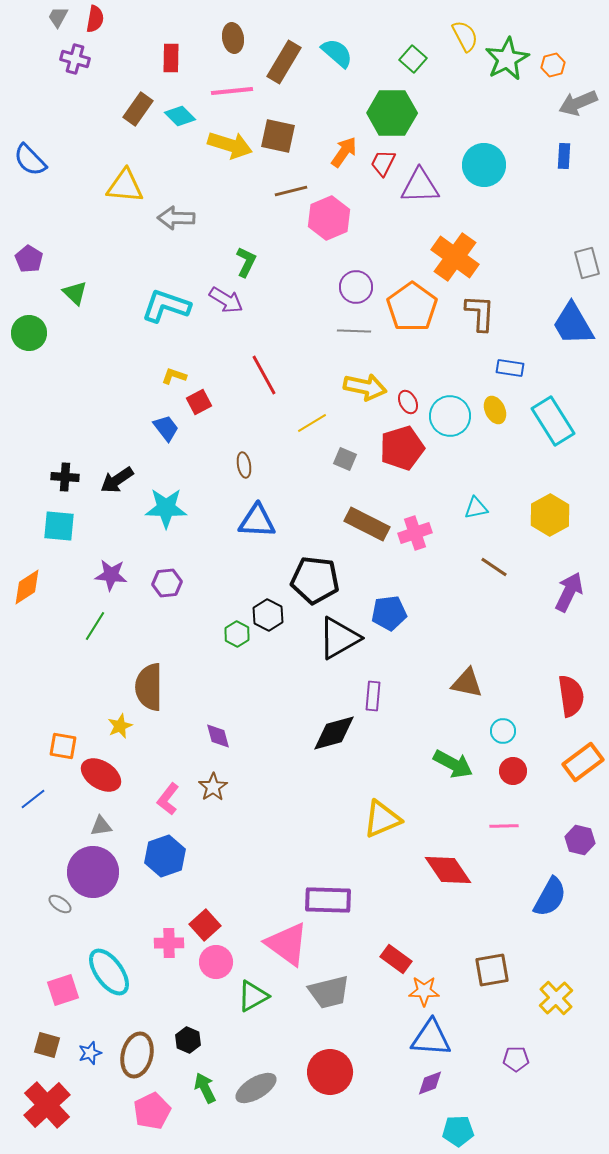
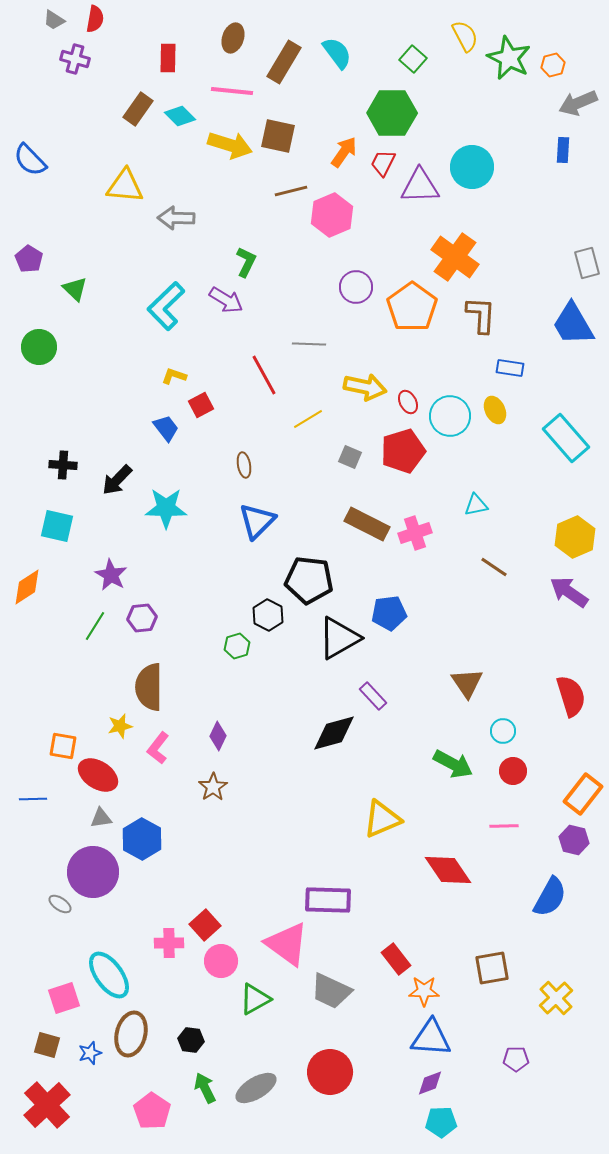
gray trapezoid at (58, 17): moved 4 px left, 3 px down; rotated 85 degrees counterclockwise
brown ellipse at (233, 38): rotated 28 degrees clockwise
cyan semicircle at (337, 53): rotated 12 degrees clockwise
red rectangle at (171, 58): moved 3 px left
green star at (507, 59): moved 2 px right, 1 px up; rotated 18 degrees counterclockwise
pink line at (232, 91): rotated 12 degrees clockwise
blue rectangle at (564, 156): moved 1 px left, 6 px up
cyan circle at (484, 165): moved 12 px left, 2 px down
pink hexagon at (329, 218): moved 3 px right, 3 px up
green triangle at (75, 293): moved 4 px up
cyan L-shape at (166, 306): rotated 63 degrees counterclockwise
brown L-shape at (480, 313): moved 1 px right, 2 px down
gray line at (354, 331): moved 45 px left, 13 px down
green circle at (29, 333): moved 10 px right, 14 px down
red square at (199, 402): moved 2 px right, 3 px down
cyan rectangle at (553, 421): moved 13 px right, 17 px down; rotated 9 degrees counterclockwise
yellow line at (312, 423): moved 4 px left, 4 px up
red pentagon at (402, 448): moved 1 px right, 3 px down
gray square at (345, 459): moved 5 px right, 2 px up
black cross at (65, 477): moved 2 px left, 12 px up
black arrow at (117, 480): rotated 12 degrees counterclockwise
cyan triangle at (476, 508): moved 3 px up
yellow hexagon at (550, 515): moved 25 px right, 22 px down; rotated 6 degrees clockwise
blue triangle at (257, 521): rotated 48 degrees counterclockwise
cyan square at (59, 526): moved 2 px left; rotated 8 degrees clockwise
purple star at (111, 575): rotated 24 degrees clockwise
black pentagon at (315, 580): moved 6 px left
purple hexagon at (167, 583): moved 25 px left, 35 px down
purple arrow at (569, 592): rotated 81 degrees counterclockwise
green hexagon at (237, 634): moved 12 px down; rotated 15 degrees clockwise
brown triangle at (467, 683): rotated 44 degrees clockwise
purple rectangle at (373, 696): rotated 48 degrees counterclockwise
red semicircle at (571, 696): rotated 9 degrees counterclockwise
yellow star at (120, 726): rotated 10 degrees clockwise
purple diamond at (218, 736): rotated 40 degrees clockwise
orange rectangle at (583, 762): moved 32 px down; rotated 15 degrees counterclockwise
red ellipse at (101, 775): moved 3 px left
blue line at (33, 799): rotated 36 degrees clockwise
pink L-shape at (168, 799): moved 10 px left, 51 px up
gray triangle at (101, 826): moved 8 px up
purple hexagon at (580, 840): moved 6 px left
blue hexagon at (165, 856): moved 23 px left, 17 px up; rotated 12 degrees counterclockwise
red rectangle at (396, 959): rotated 16 degrees clockwise
pink circle at (216, 962): moved 5 px right, 1 px up
brown square at (492, 970): moved 2 px up
cyan ellipse at (109, 972): moved 3 px down
pink square at (63, 990): moved 1 px right, 8 px down
gray trapezoid at (329, 992): moved 2 px right, 1 px up; rotated 39 degrees clockwise
green triangle at (253, 996): moved 2 px right, 3 px down
black hexagon at (188, 1040): moved 3 px right; rotated 15 degrees counterclockwise
brown ellipse at (137, 1055): moved 6 px left, 21 px up
pink pentagon at (152, 1111): rotated 12 degrees counterclockwise
cyan pentagon at (458, 1131): moved 17 px left, 9 px up
